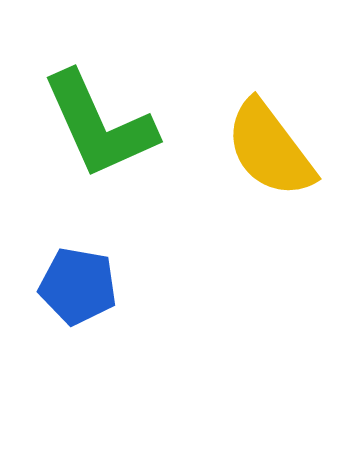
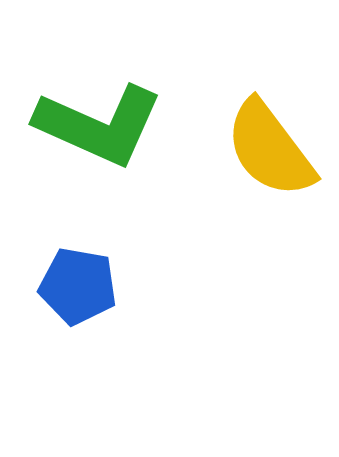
green L-shape: rotated 42 degrees counterclockwise
